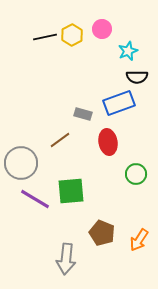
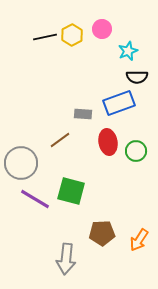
gray rectangle: rotated 12 degrees counterclockwise
green circle: moved 23 px up
green square: rotated 20 degrees clockwise
brown pentagon: rotated 25 degrees counterclockwise
